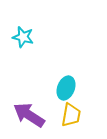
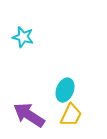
cyan ellipse: moved 1 px left, 2 px down
yellow trapezoid: rotated 15 degrees clockwise
